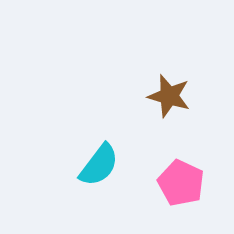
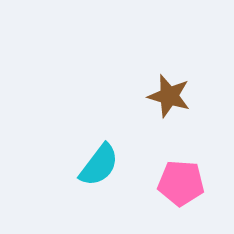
pink pentagon: rotated 21 degrees counterclockwise
